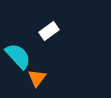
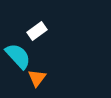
white rectangle: moved 12 px left
